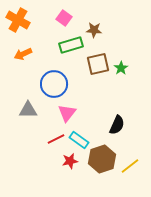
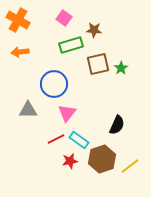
orange arrow: moved 3 px left, 2 px up; rotated 18 degrees clockwise
